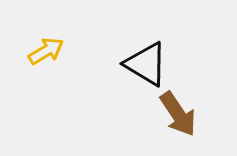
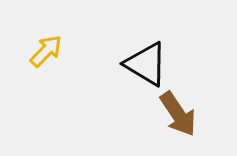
yellow arrow: rotated 15 degrees counterclockwise
